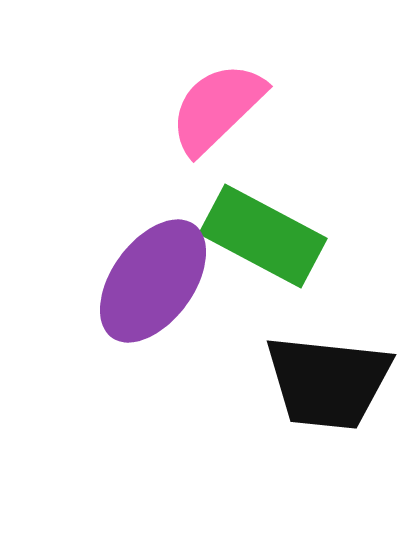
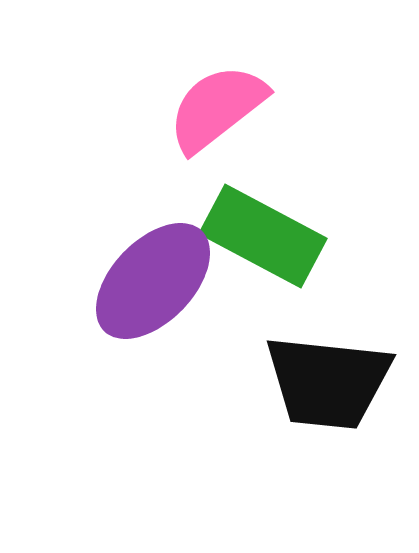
pink semicircle: rotated 6 degrees clockwise
purple ellipse: rotated 8 degrees clockwise
